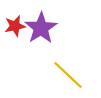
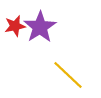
purple star: moved 1 px left, 1 px up
